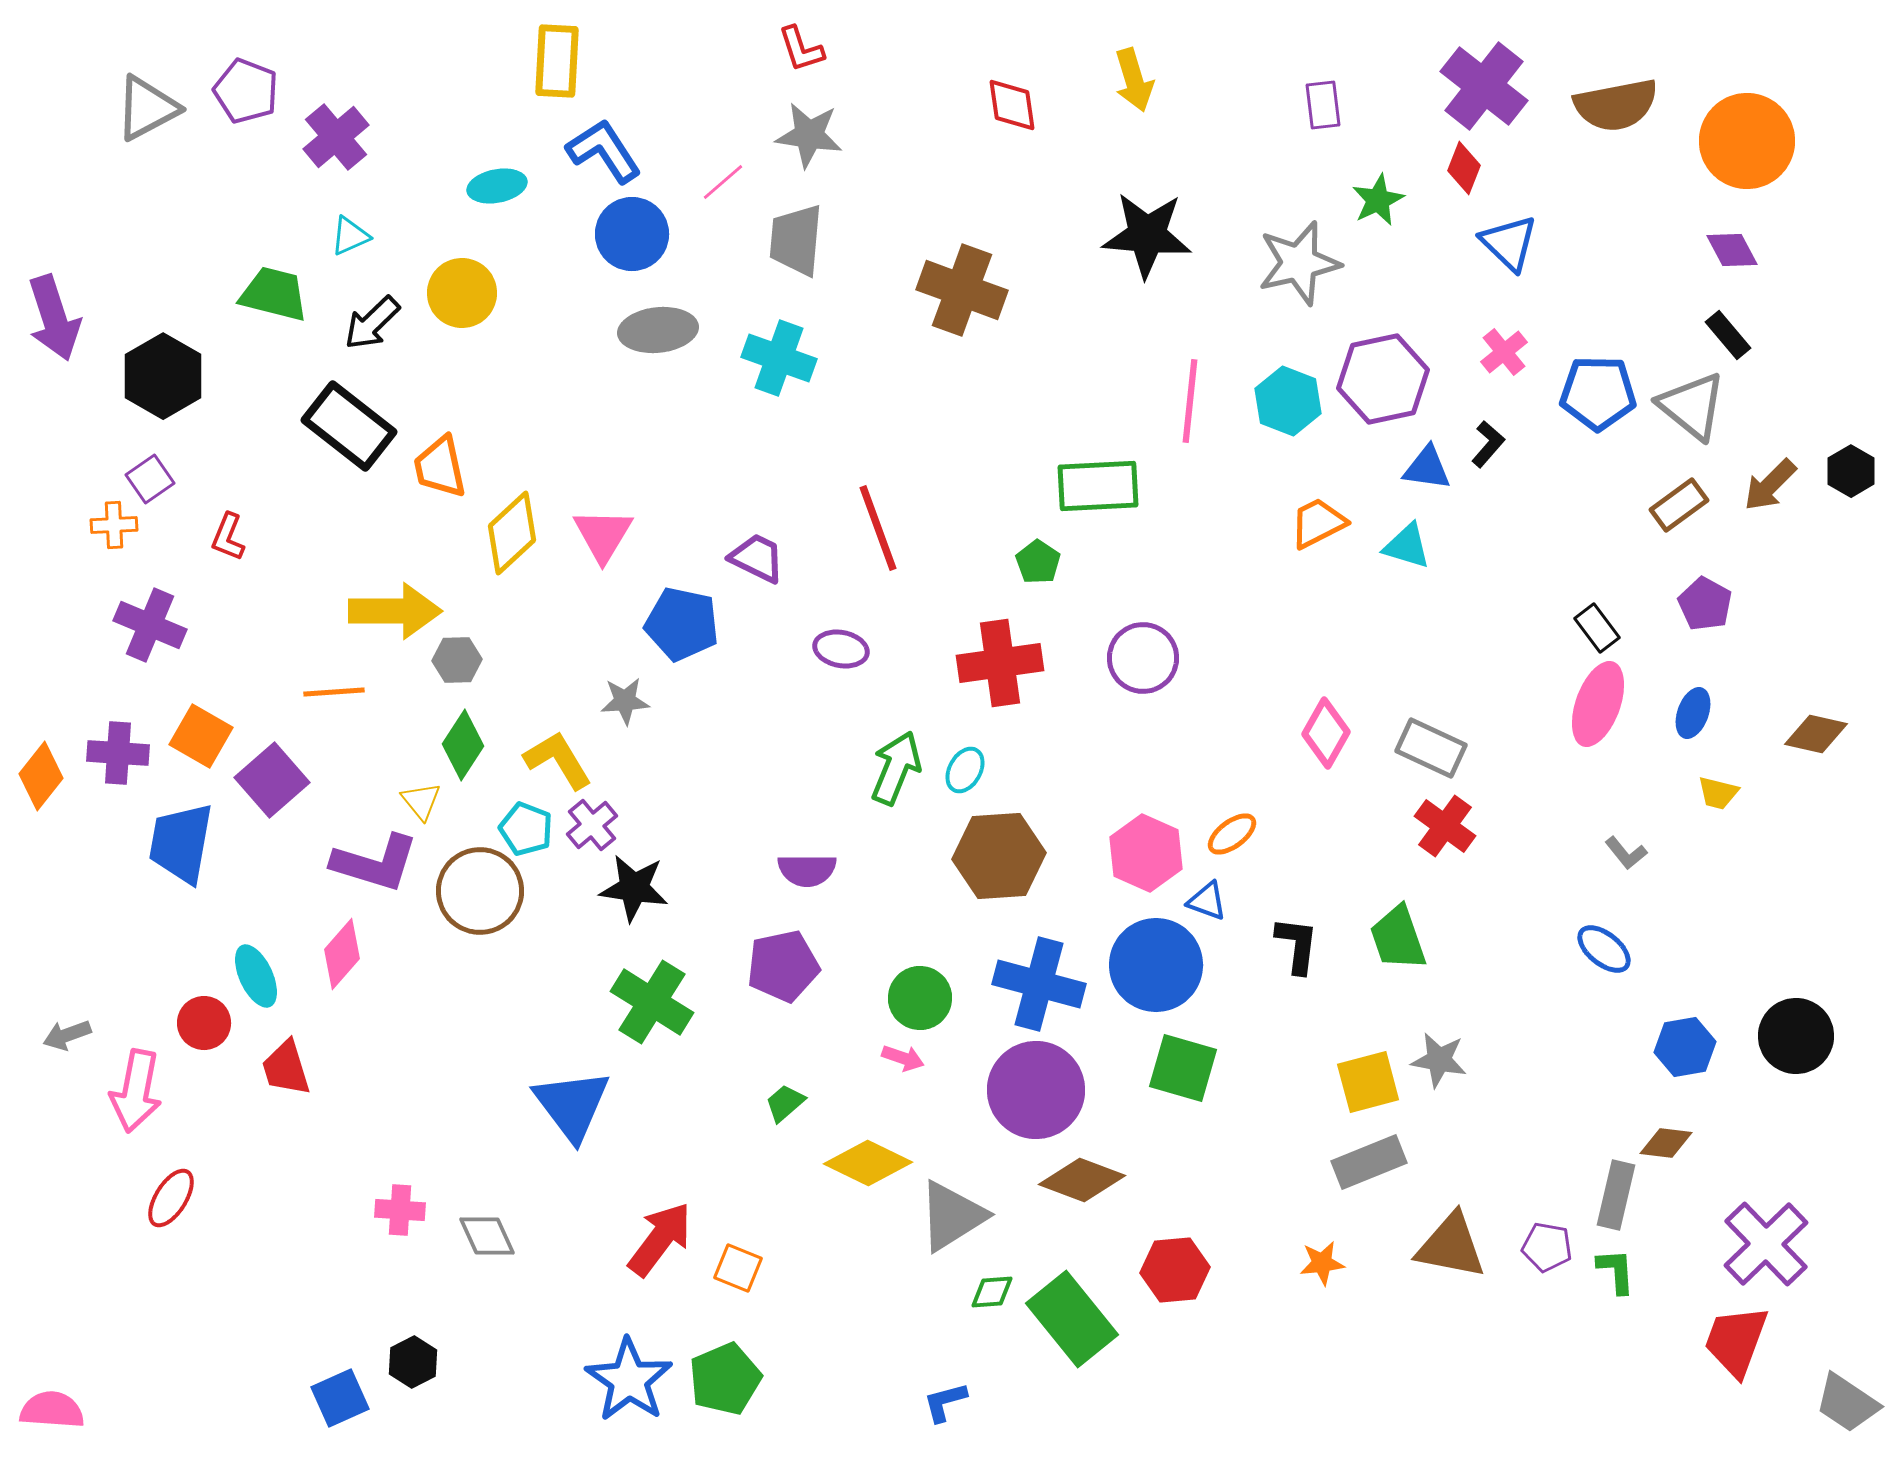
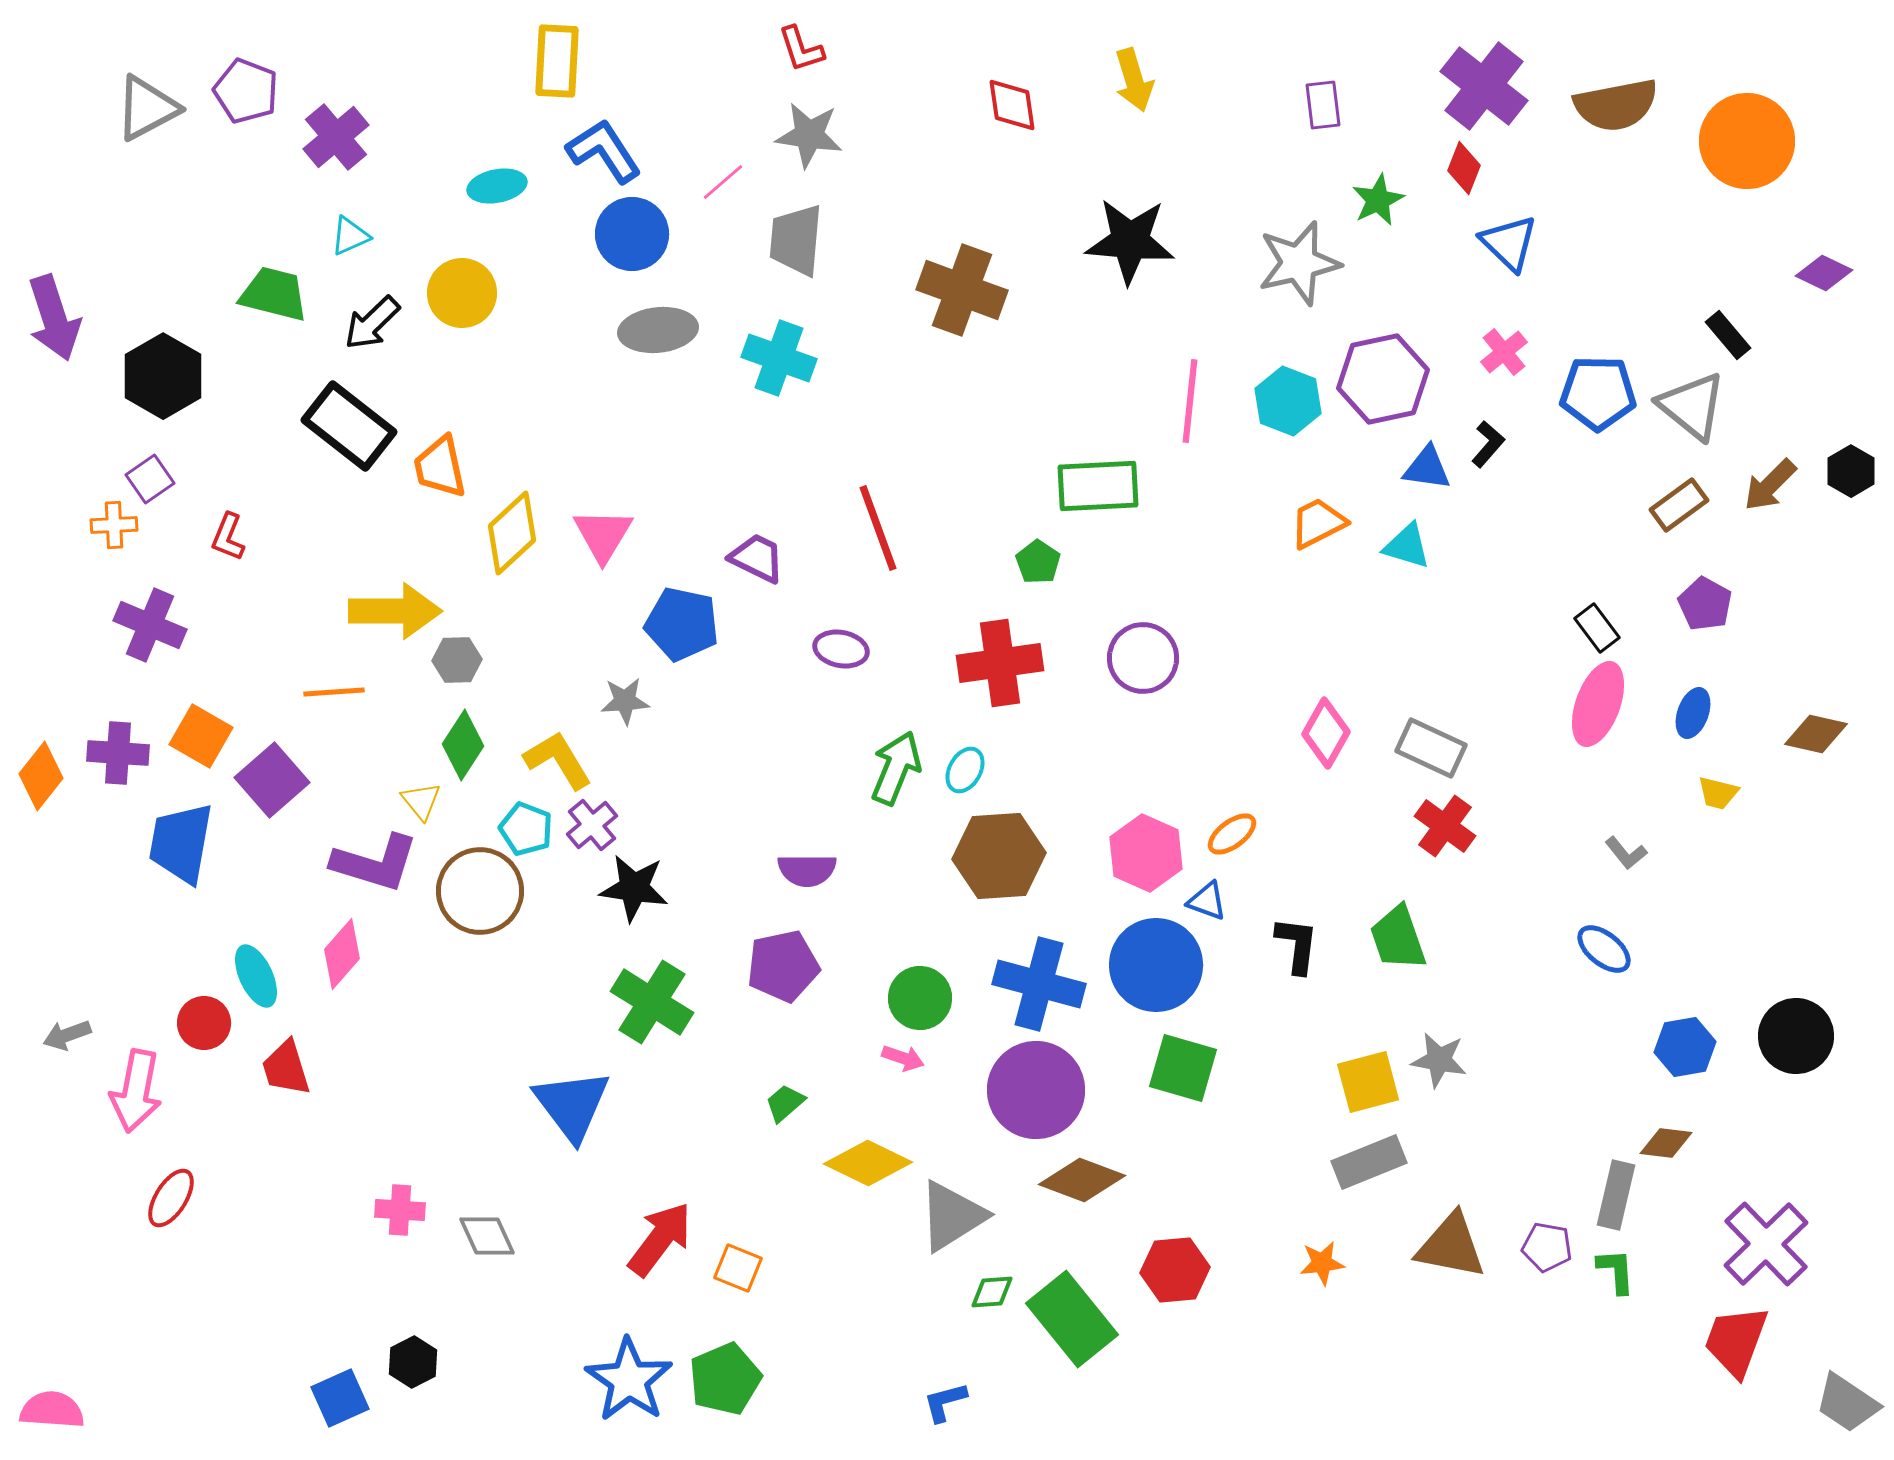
black star at (1147, 235): moved 17 px left, 6 px down
purple diamond at (1732, 250): moved 92 px right, 23 px down; rotated 36 degrees counterclockwise
